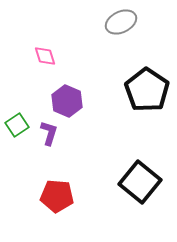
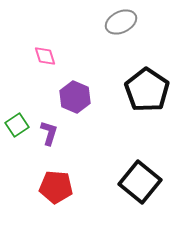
purple hexagon: moved 8 px right, 4 px up
red pentagon: moved 1 px left, 9 px up
